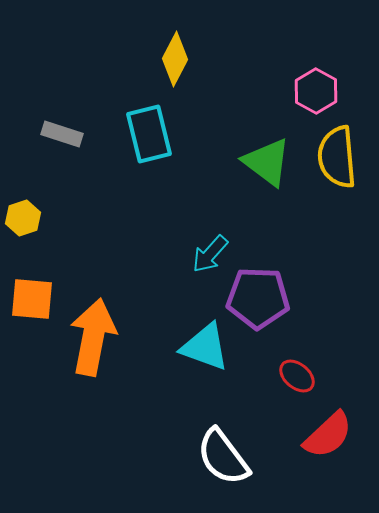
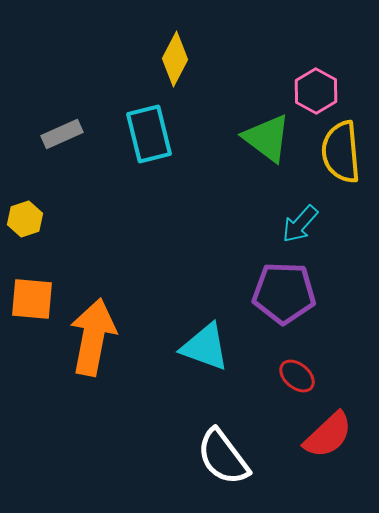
gray rectangle: rotated 42 degrees counterclockwise
yellow semicircle: moved 4 px right, 5 px up
green triangle: moved 24 px up
yellow hexagon: moved 2 px right, 1 px down
cyan arrow: moved 90 px right, 30 px up
purple pentagon: moved 26 px right, 5 px up
